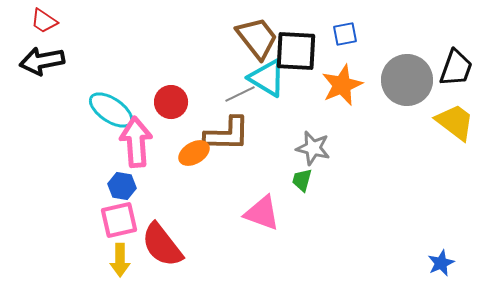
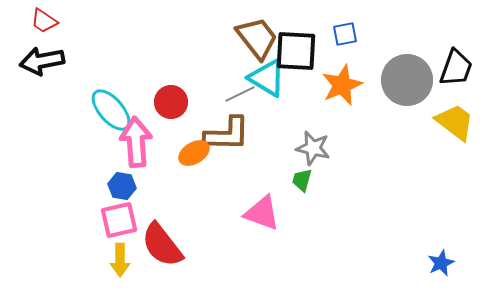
cyan ellipse: rotated 15 degrees clockwise
